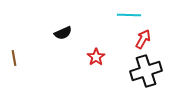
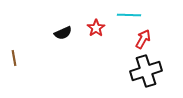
red star: moved 29 px up
